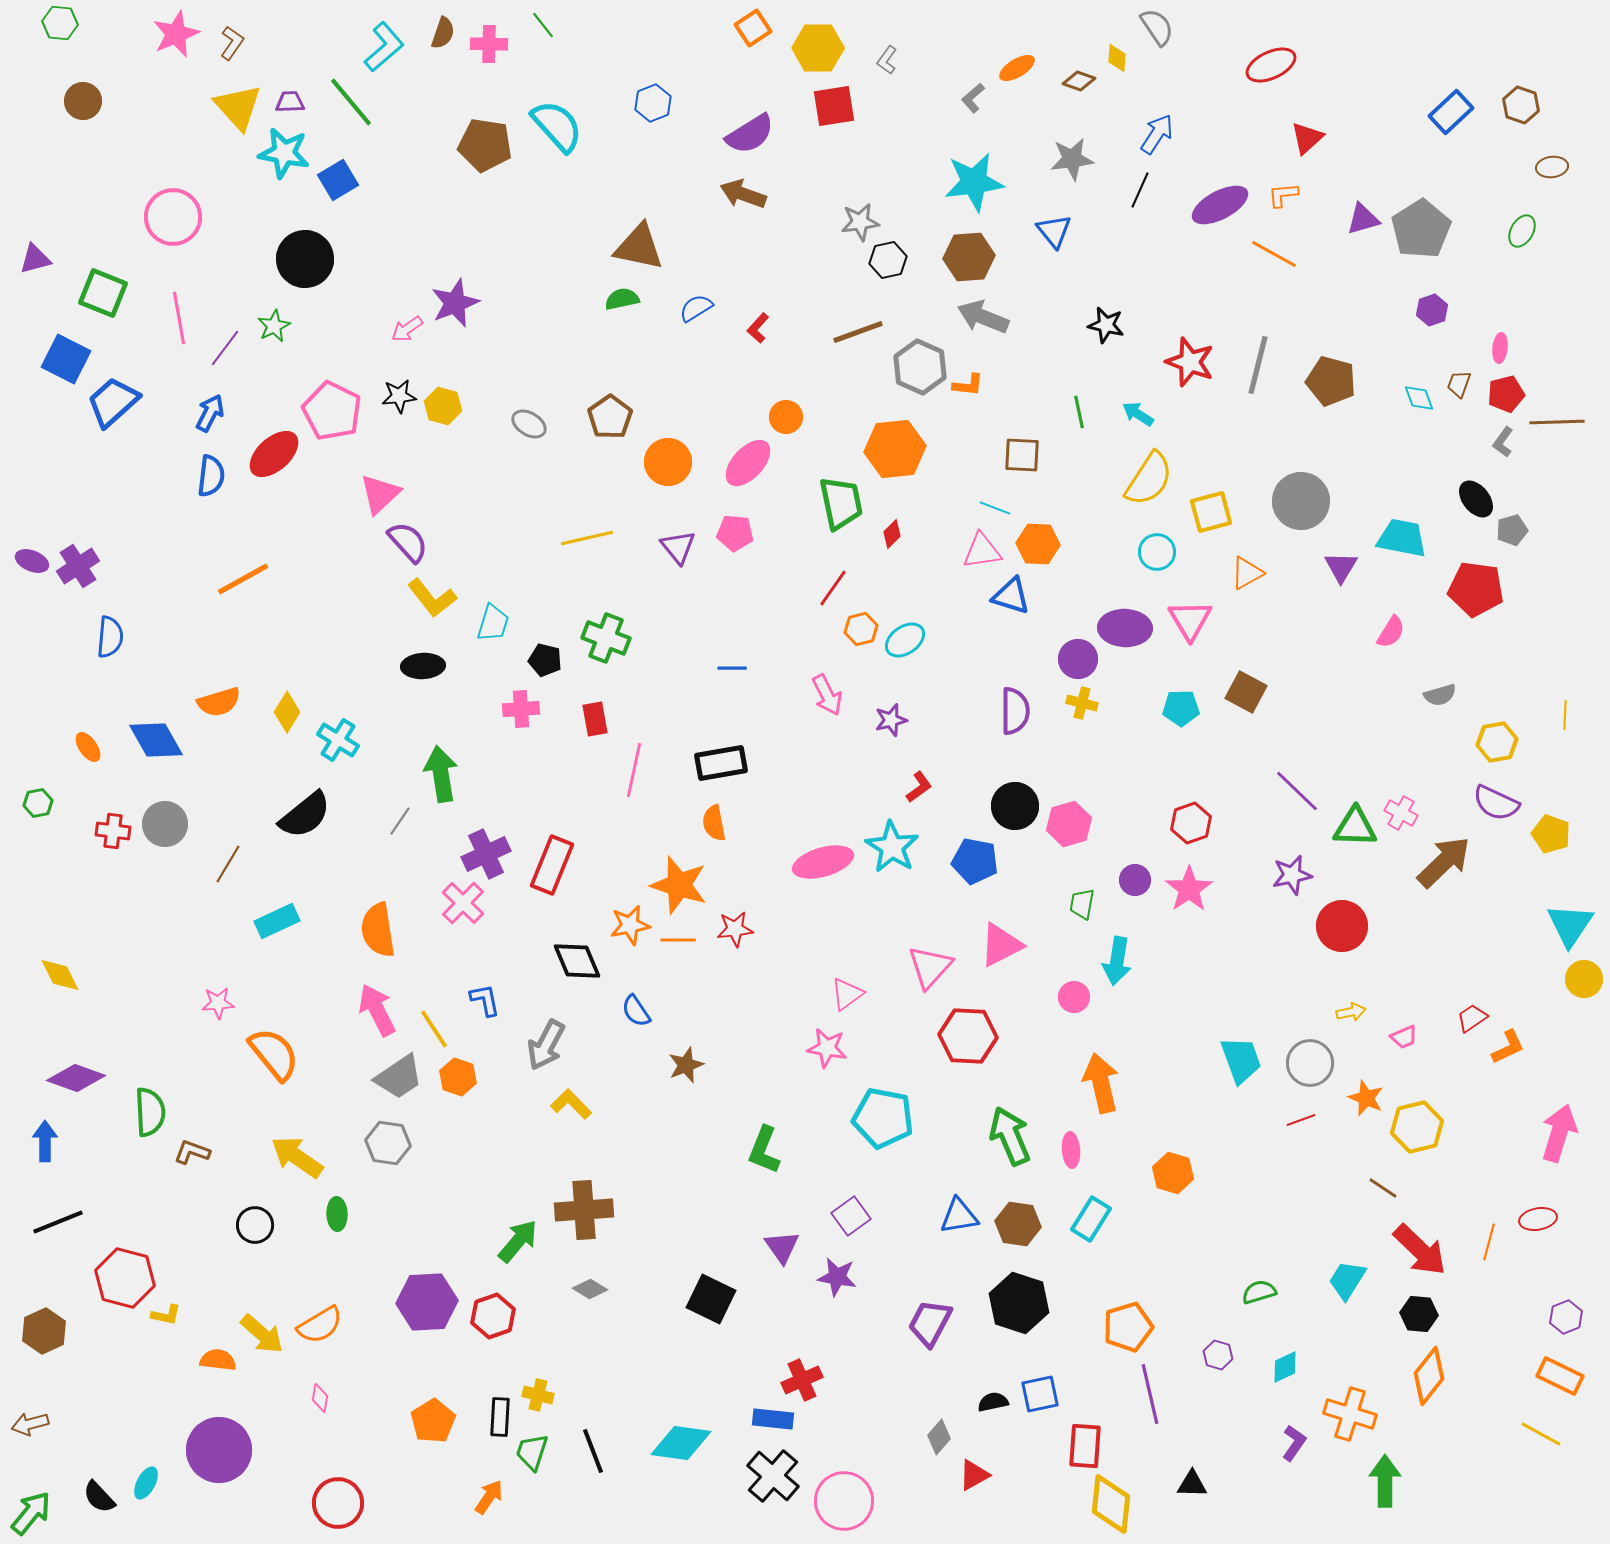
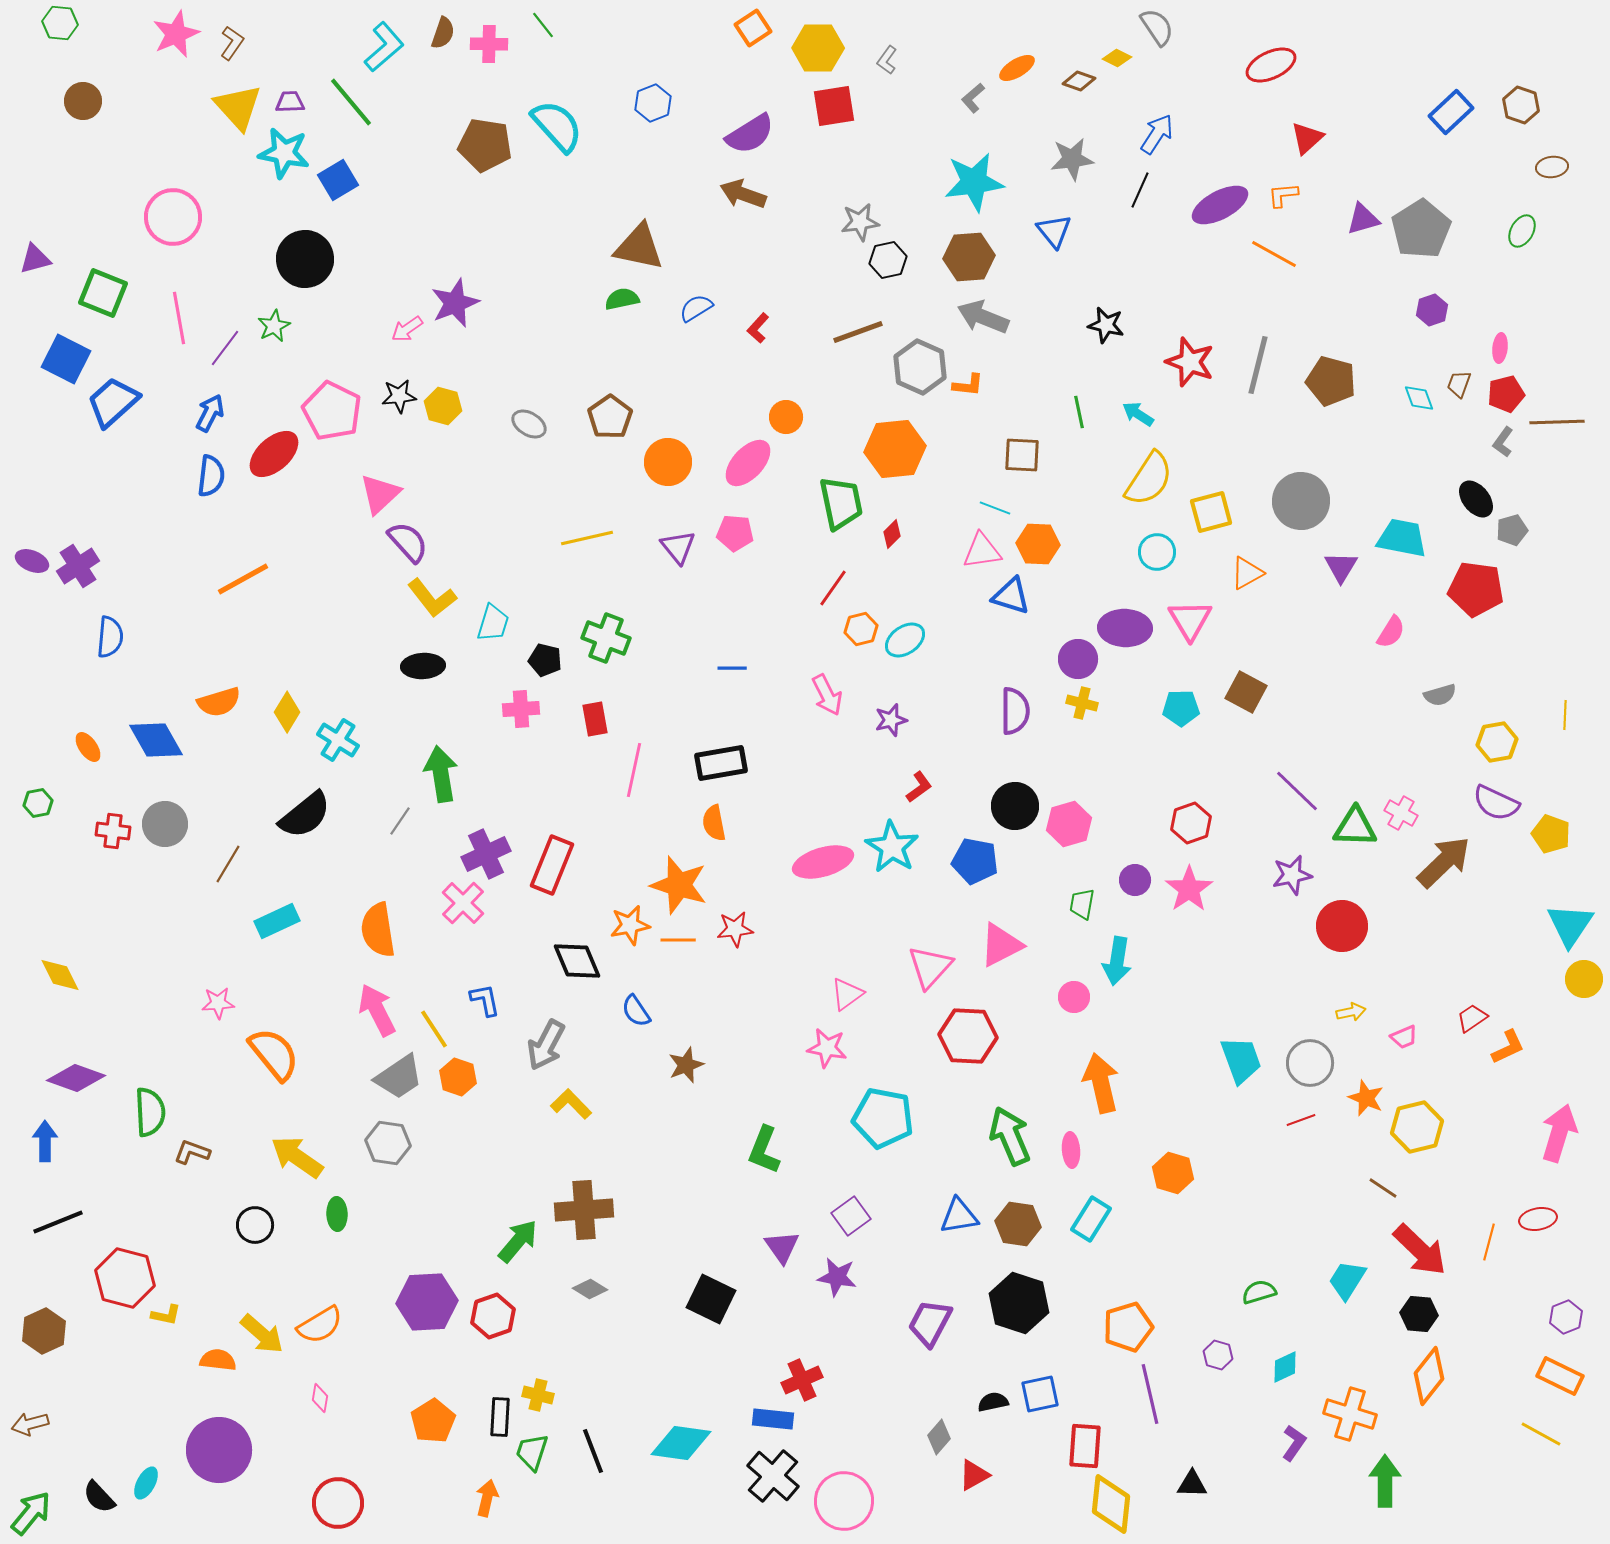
yellow diamond at (1117, 58): rotated 68 degrees counterclockwise
orange arrow at (489, 1497): moved 2 px left, 1 px down; rotated 21 degrees counterclockwise
